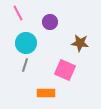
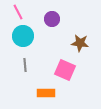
pink line: moved 1 px up
purple circle: moved 2 px right, 3 px up
cyan circle: moved 3 px left, 7 px up
gray line: rotated 24 degrees counterclockwise
